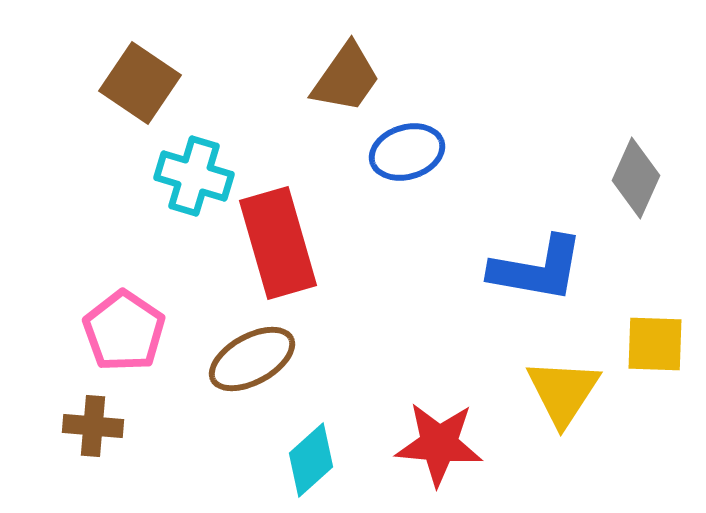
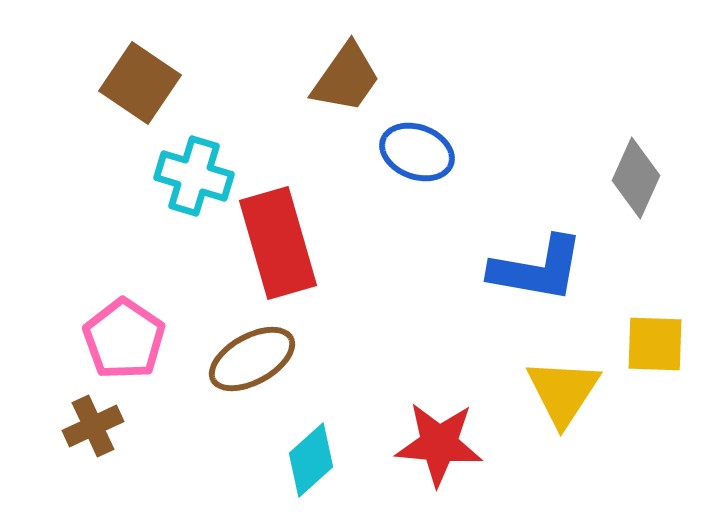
blue ellipse: moved 10 px right; rotated 38 degrees clockwise
pink pentagon: moved 8 px down
brown cross: rotated 30 degrees counterclockwise
